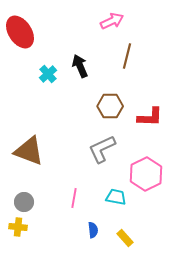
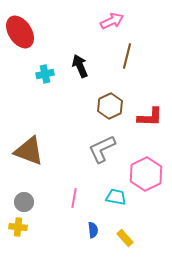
cyan cross: moved 3 px left; rotated 30 degrees clockwise
brown hexagon: rotated 25 degrees counterclockwise
